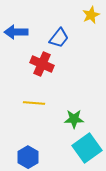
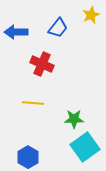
blue trapezoid: moved 1 px left, 10 px up
yellow line: moved 1 px left
cyan square: moved 2 px left, 1 px up
